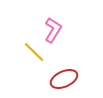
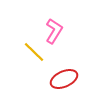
pink L-shape: moved 1 px right, 1 px down
